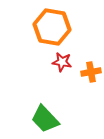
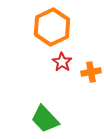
orange hexagon: rotated 24 degrees clockwise
red star: rotated 24 degrees clockwise
